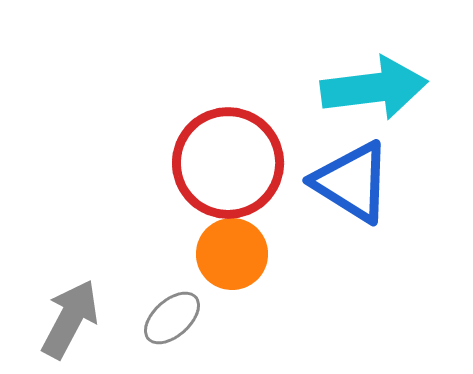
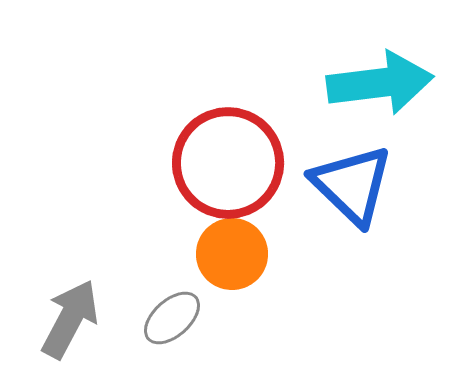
cyan arrow: moved 6 px right, 5 px up
blue triangle: moved 3 px down; rotated 12 degrees clockwise
